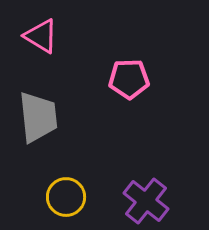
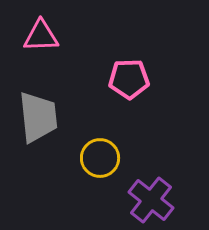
pink triangle: rotated 33 degrees counterclockwise
yellow circle: moved 34 px right, 39 px up
purple cross: moved 5 px right, 1 px up
